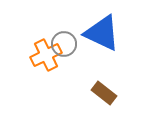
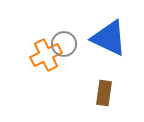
blue triangle: moved 7 px right, 5 px down
brown rectangle: rotated 60 degrees clockwise
